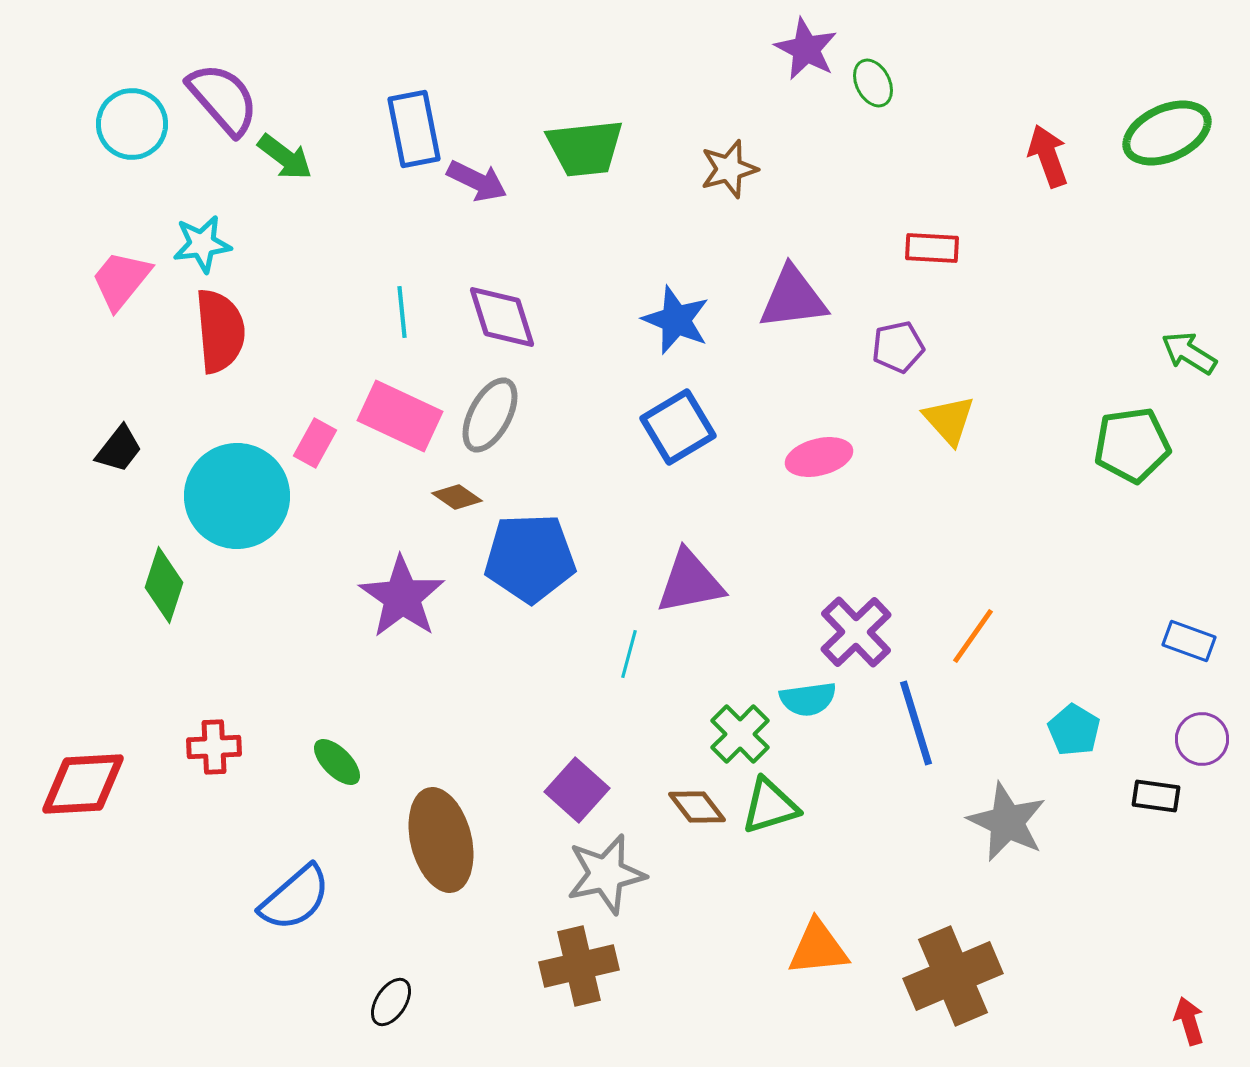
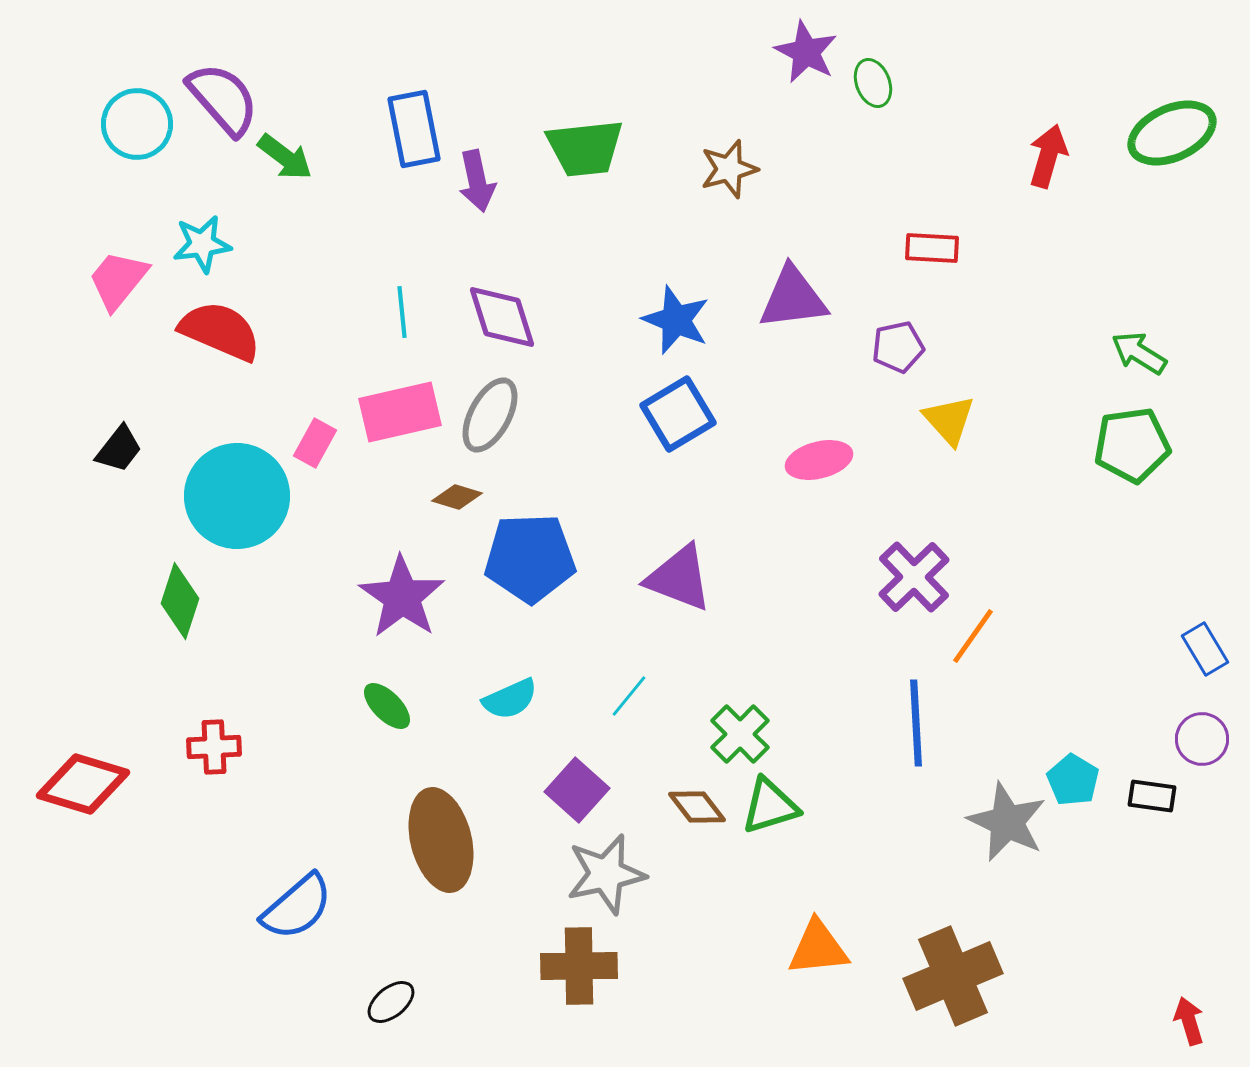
purple star at (806, 49): moved 3 px down
green ellipse at (873, 83): rotated 6 degrees clockwise
cyan circle at (132, 124): moved 5 px right
green ellipse at (1167, 133): moved 5 px right
red arrow at (1048, 156): rotated 36 degrees clockwise
purple arrow at (477, 181): rotated 52 degrees clockwise
pink trapezoid at (121, 280): moved 3 px left
red semicircle at (220, 331): rotated 62 degrees counterclockwise
green arrow at (1189, 353): moved 50 px left
pink rectangle at (400, 416): moved 4 px up; rotated 38 degrees counterclockwise
blue square at (678, 427): moved 13 px up
pink ellipse at (819, 457): moved 3 px down
brown diamond at (457, 497): rotated 18 degrees counterclockwise
purple triangle at (690, 582): moved 11 px left, 4 px up; rotated 32 degrees clockwise
green diamond at (164, 585): moved 16 px right, 16 px down
purple cross at (856, 632): moved 58 px right, 55 px up
blue rectangle at (1189, 641): moved 16 px right, 8 px down; rotated 39 degrees clockwise
cyan line at (629, 654): moved 42 px down; rotated 24 degrees clockwise
cyan semicircle at (808, 699): moved 298 px left; rotated 16 degrees counterclockwise
blue line at (916, 723): rotated 14 degrees clockwise
cyan pentagon at (1074, 730): moved 1 px left, 50 px down
green ellipse at (337, 762): moved 50 px right, 56 px up
red diamond at (83, 784): rotated 20 degrees clockwise
black rectangle at (1156, 796): moved 4 px left
blue semicircle at (295, 898): moved 2 px right, 9 px down
brown cross at (579, 966): rotated 12 degrees clockwise
black ellipse at (391, 1002): rotated 18 degrees clockwise
